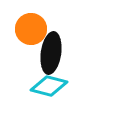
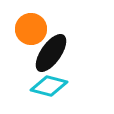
black ellipse: rotated 27 degrees clockwise
